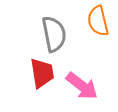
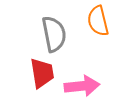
pink arrow: rotated 44 degrees counterclockwise
